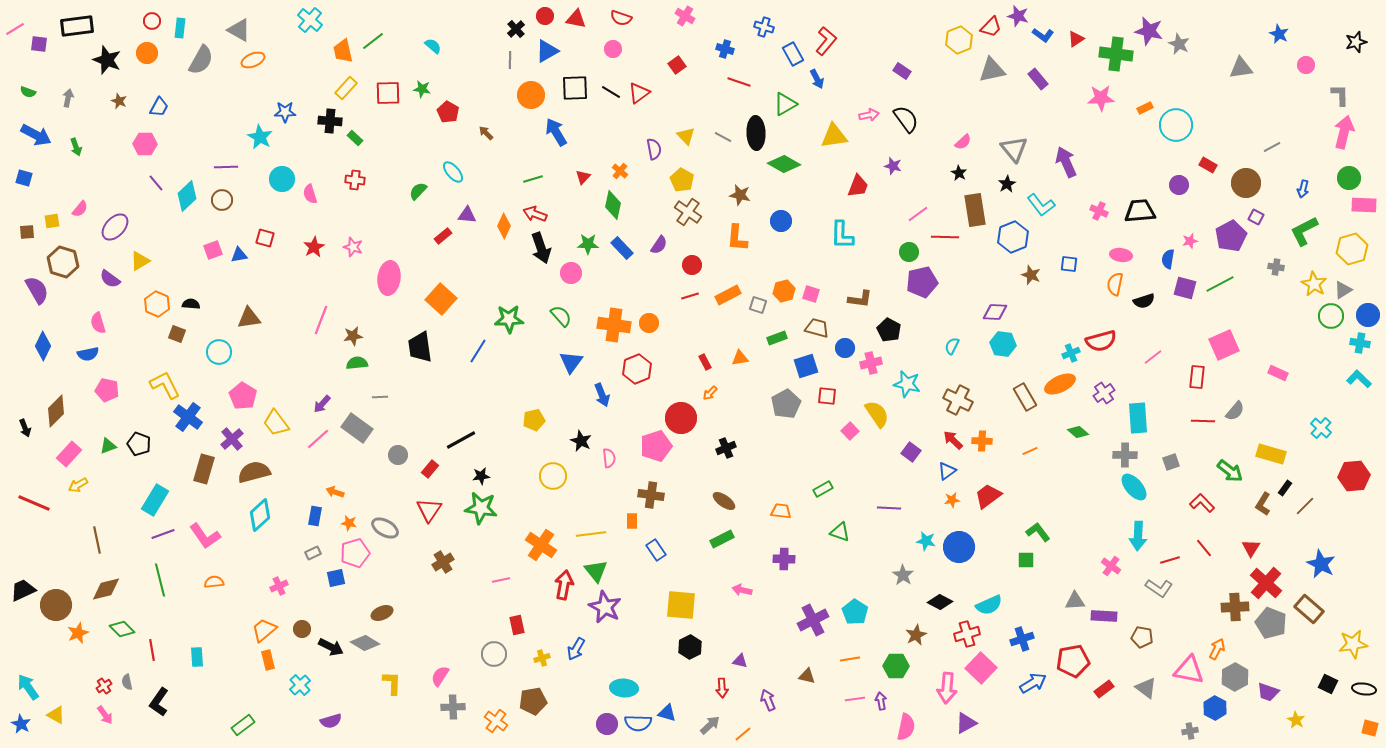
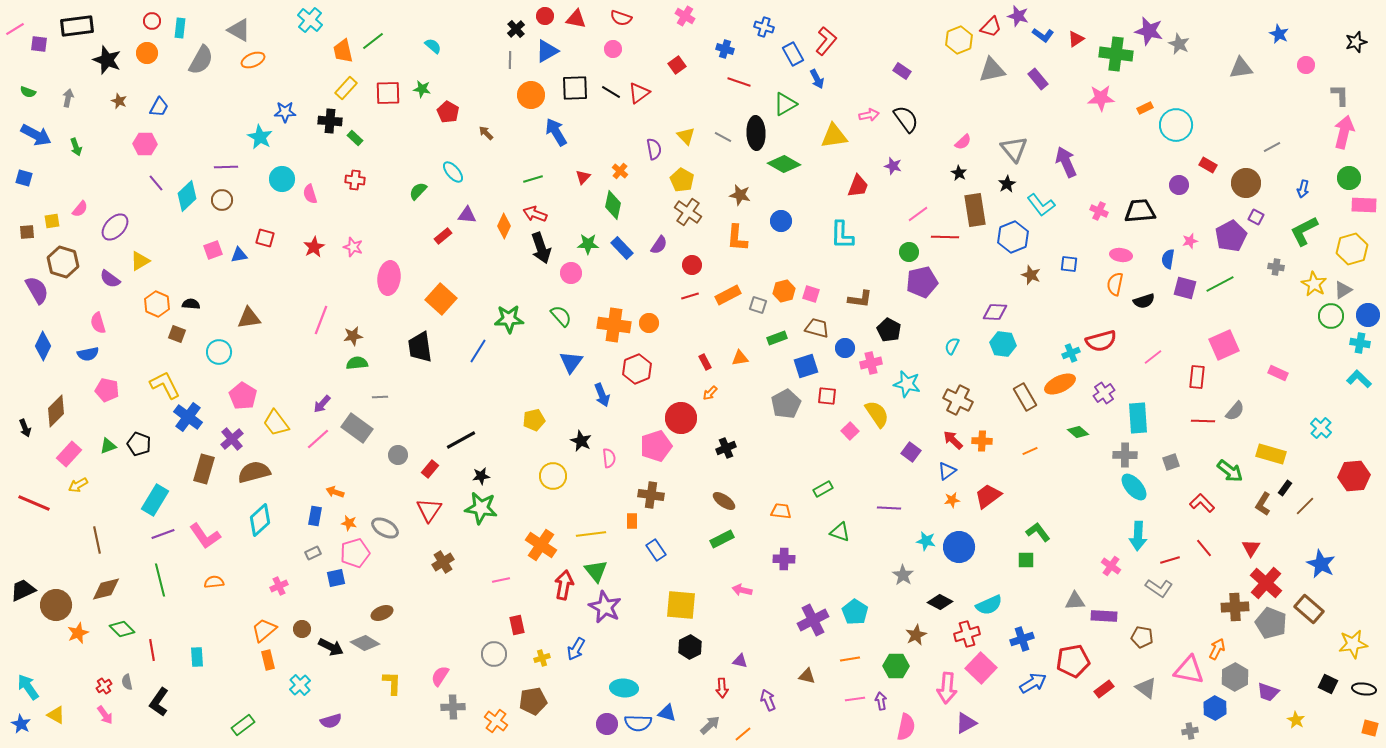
cyan diamond at (260, 515): moved 5 px down
